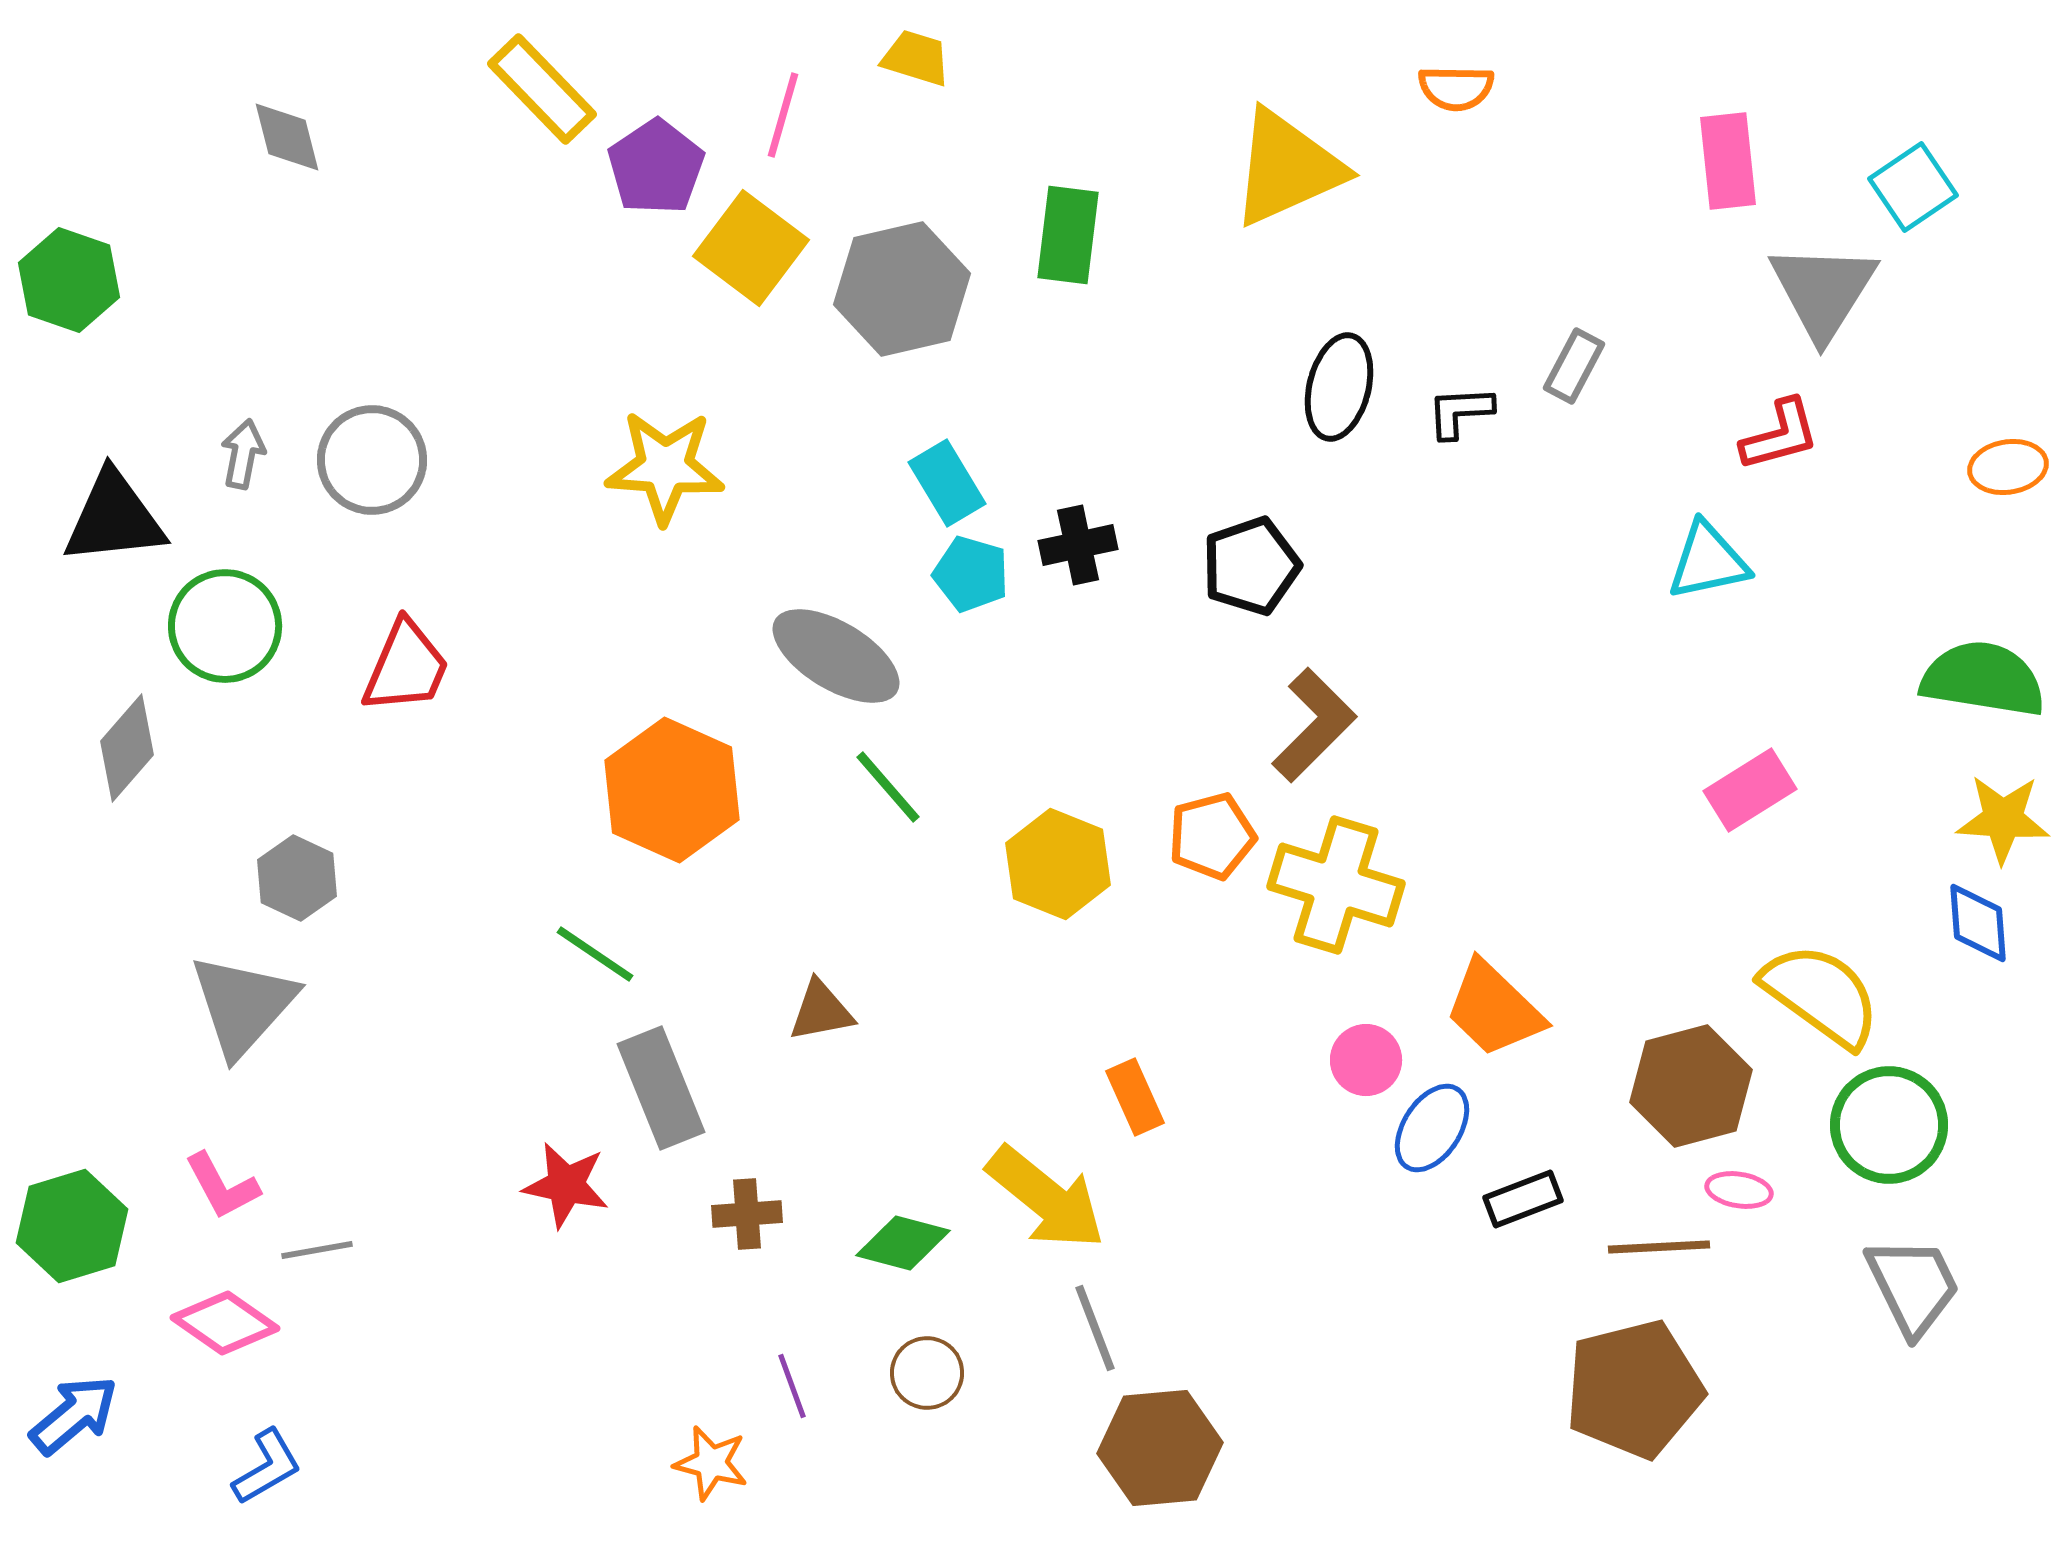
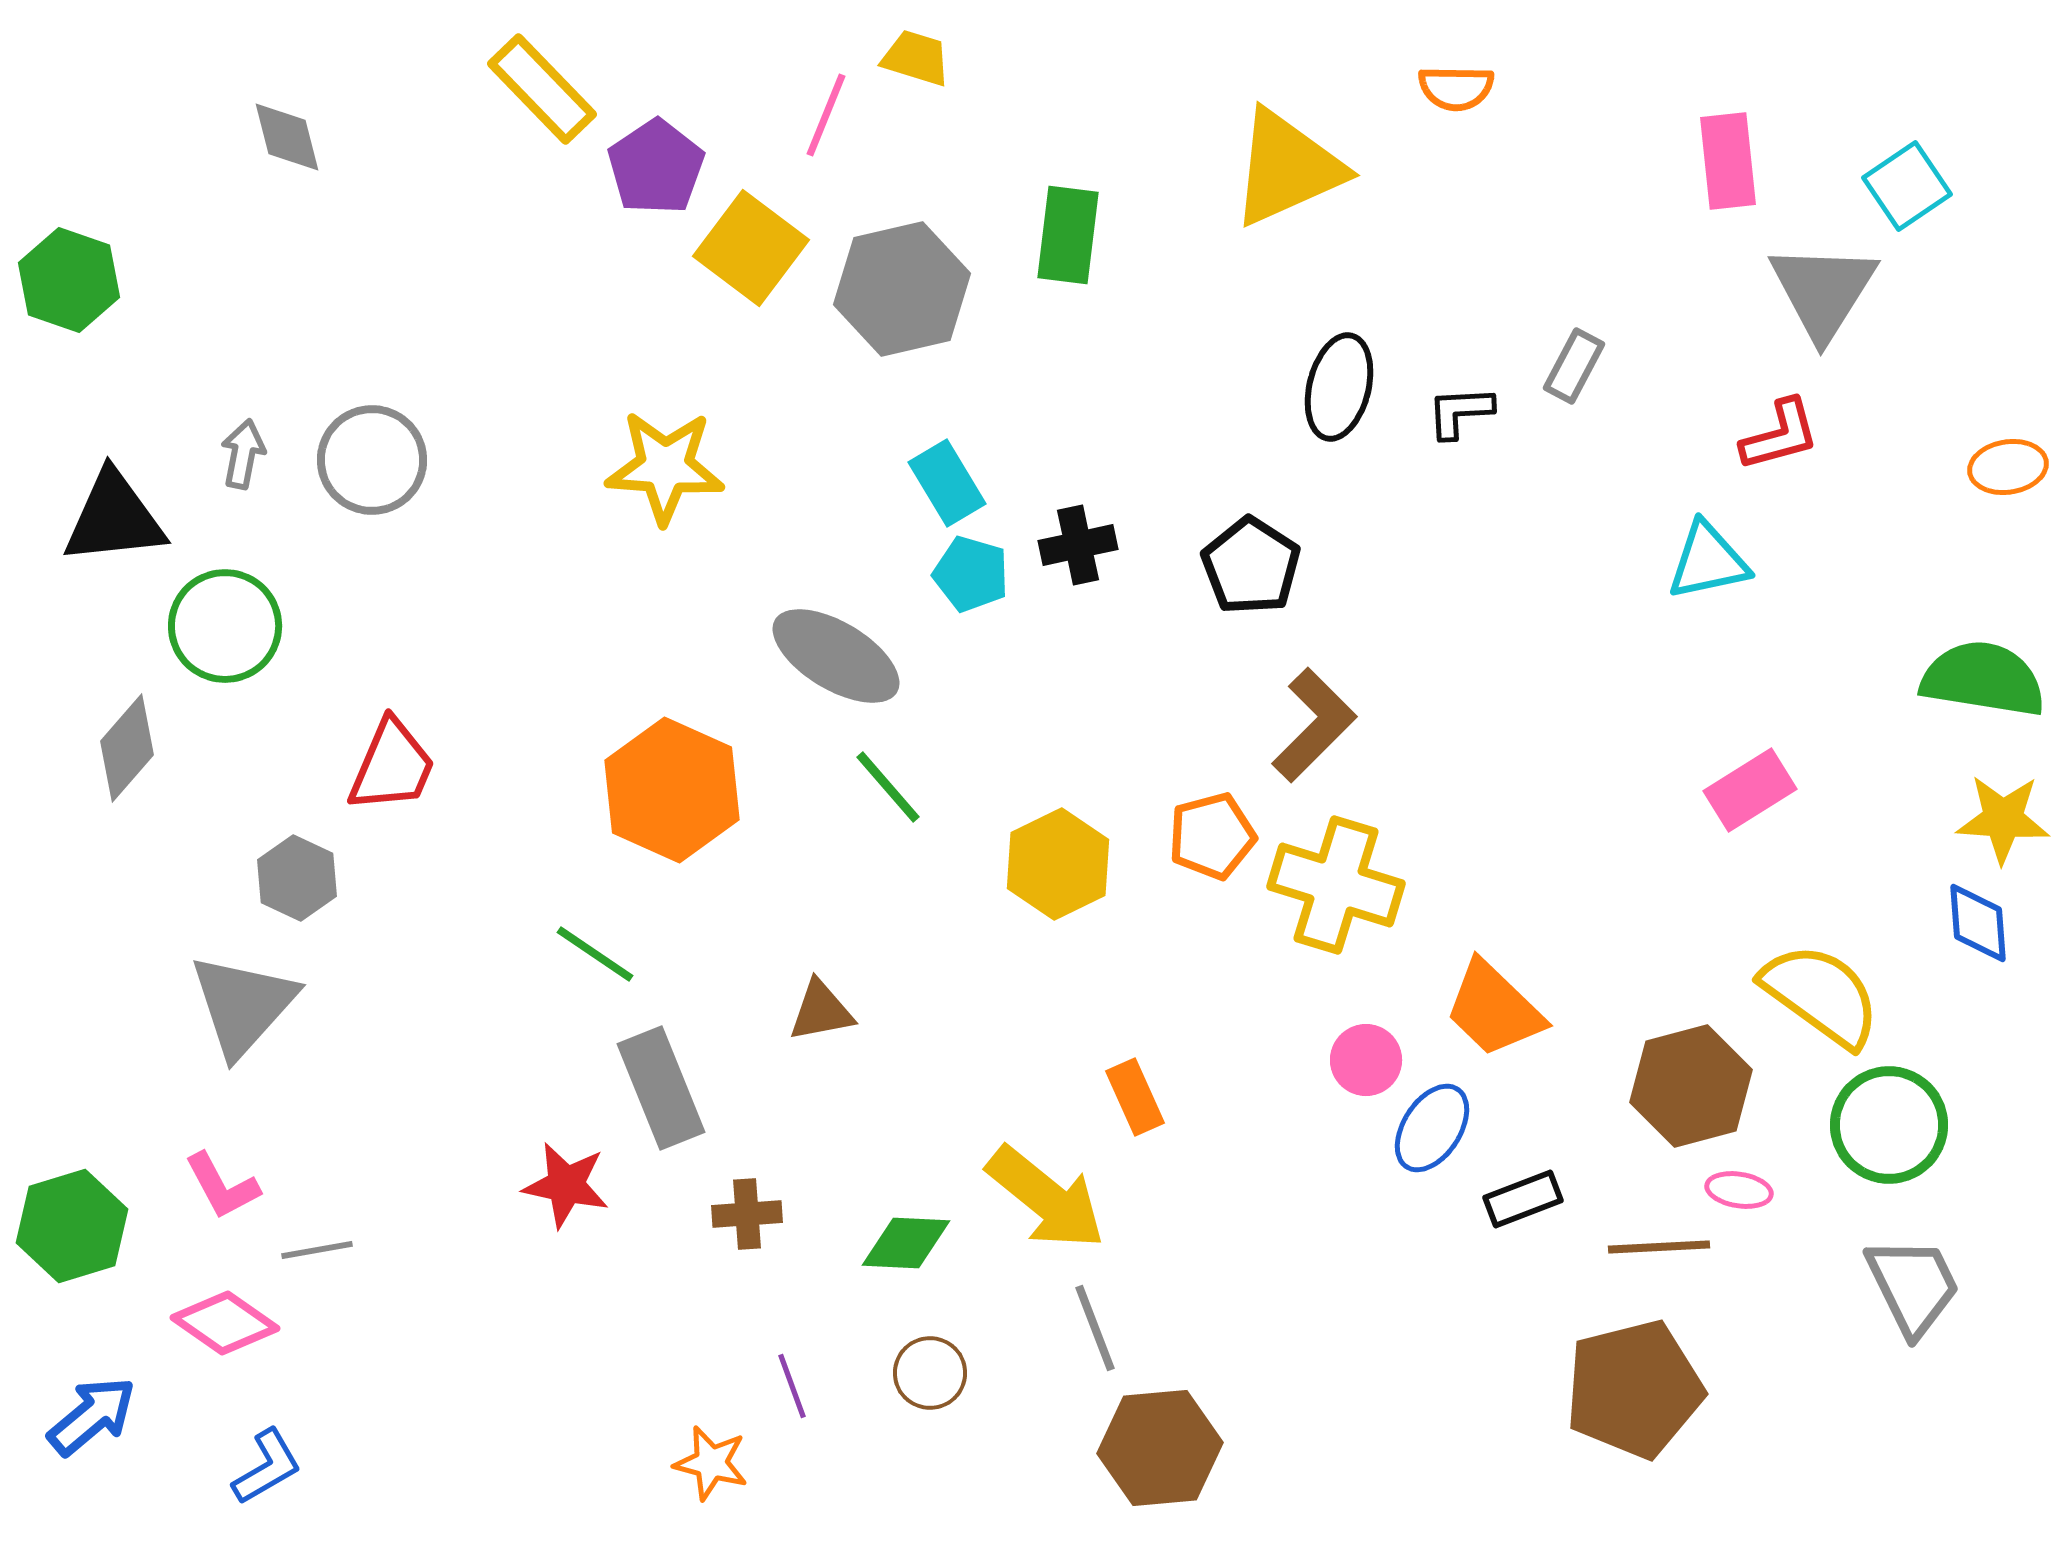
pink line at (783, 115): moved 43 px right; rotated 6 degrees clockwise
cyan square at (1913, 187): moved 6 px left, 1 px up
black pentagon at (1251, 566): rotated 20 degrees counterclockwise
red trapezoid at (406, 667): moved 14 px left, 99 px down
yellow hexagon at (1058, 864): rotated 12 degrees clockwise
green diamond at (903, 1243): moved 3 px right; rotated 12 degrees counterclockwise
brown circle at (927, 1373): moved 3 px right
blue arrow at (74, 1415): moved 18 px right, 1 px down
